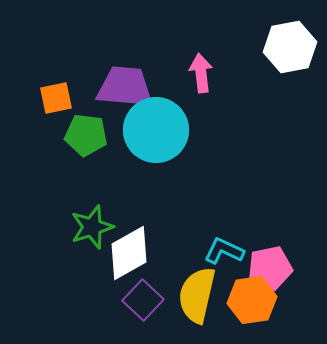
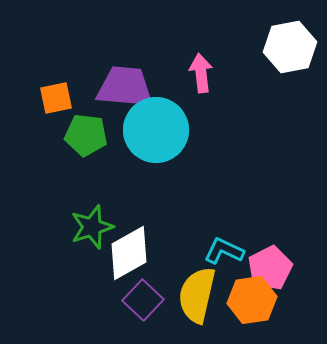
pink pentagon: rotated 15 degrees counterclockwise
